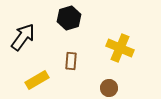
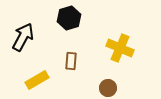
black arrow: rotated 8 degrees counterclockwise
brown circle: moved 1 px left
